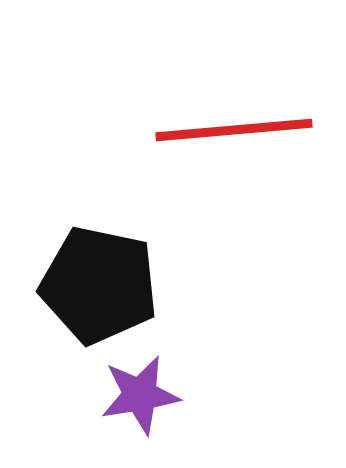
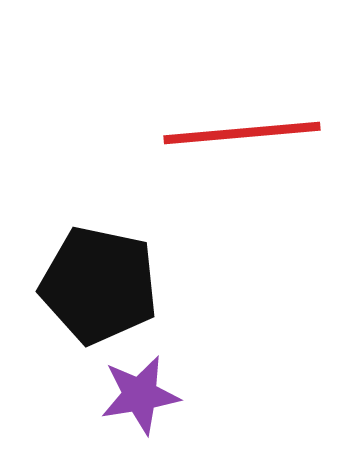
red line: moved 8 px right, 3 px down
